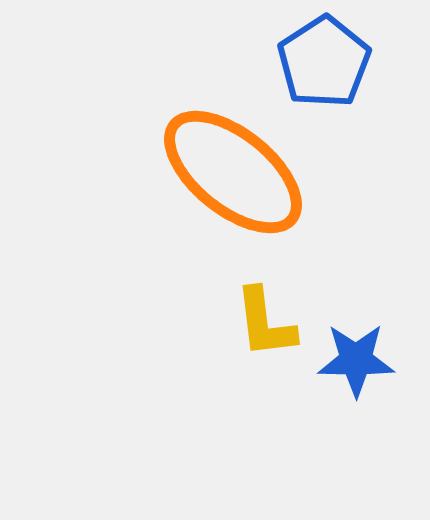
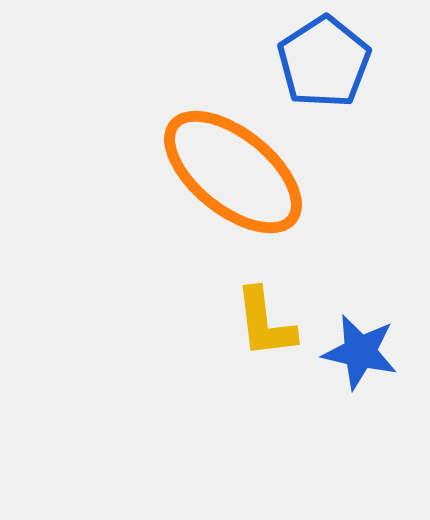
blue star: moved 4 px right, 8 px up; rotated 12 degrees clockwise
